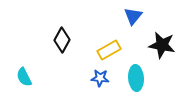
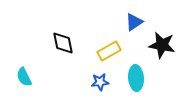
blue triangle: moved 1 px right, 6 px down; rotated 18 degrees clockwise
black diamond: moved 1 px right, 3 px down; rotated 40 degrees counterclockwise
yellow rectangle: moved 1 px down
blue star: moved 4 px down; rotated 12 degrees counterclockwise
